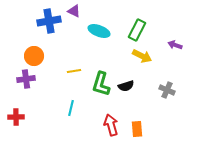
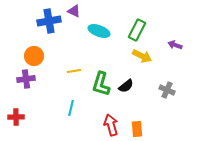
black semicircle: rotated 21 degrees counterclockwise
